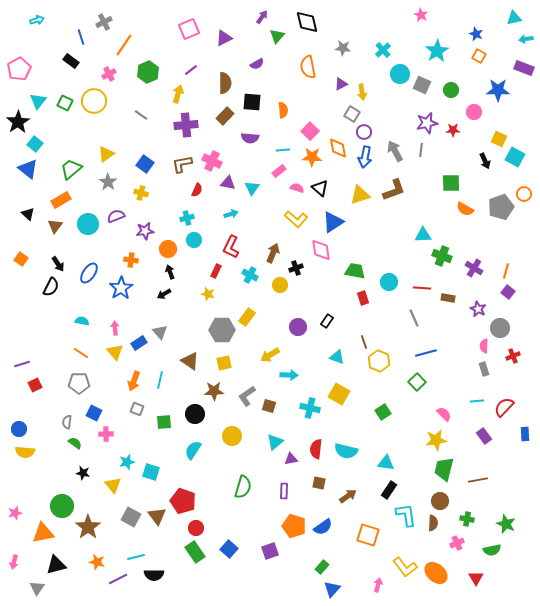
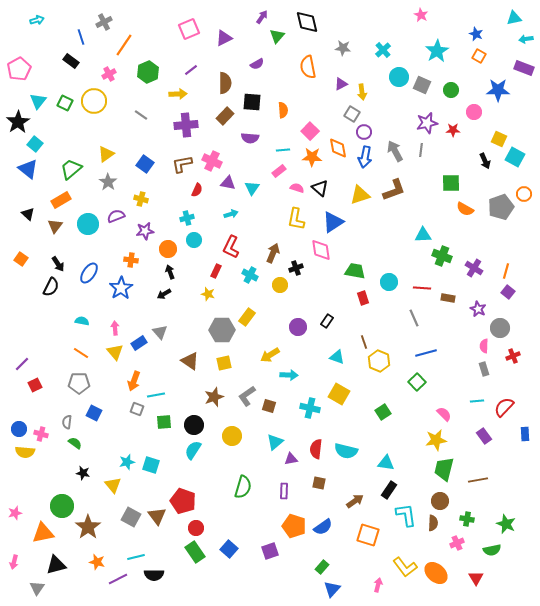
cyan circle at (400, 74): moved 1 px left, 3 px down
yellow arrow at (178, 94): rotated 72 degrees clockwise
yellow cross at (141, 193): moved 6 px down
yellow L-shape at (296, 219): rotated 60 degrees clockwise
purple line at (22, 364): rotated 28 degrees counterclockwise
cyan line at (160, 380): moved 4 px left, 15 px down; rotated 66 degrees clockwise
brown star at (214, 391): moved 6 px down; rotated 18 degrees counterclockwise
black circle at (195, 414): moved 1 px left, 11 px down
pink cross at (106, 434): moved 65 px left; rotated 16 degrees clockwise
cyan square at (151, 472): moved 7 px up
brown arrow at (348, 496): moved 7 px right, 5 px down
